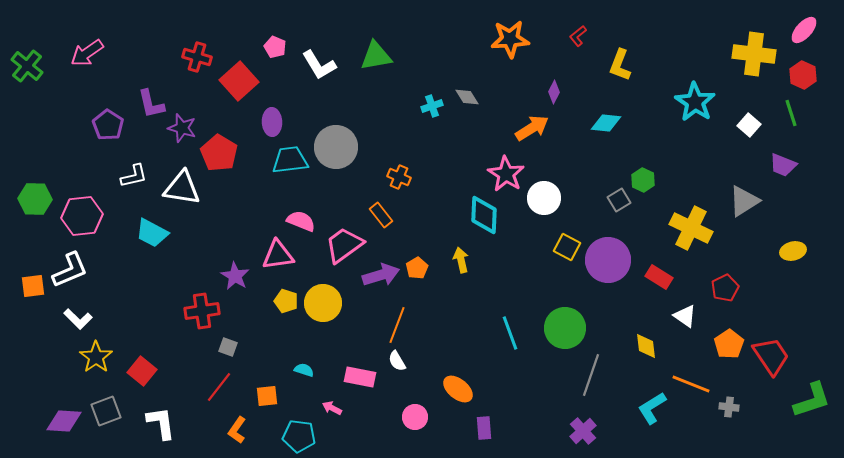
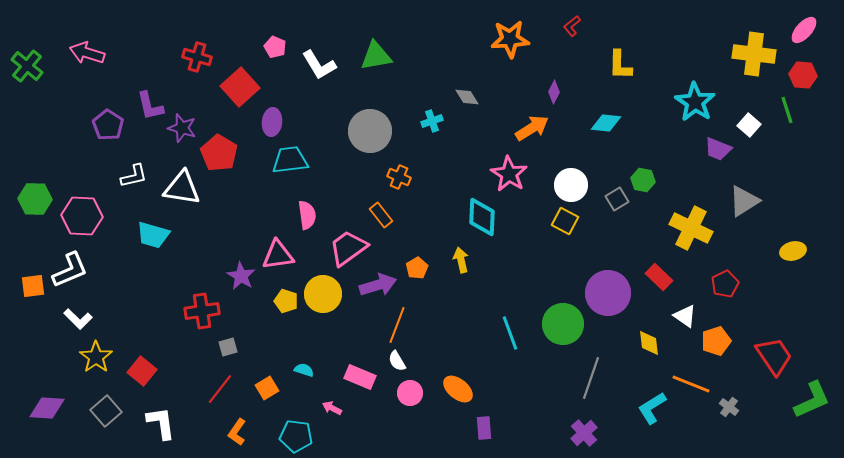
red L-shape at (578, 36): moved 6 px left, 10 px up
pink arrow at (87, 53): rotated 52 degrees clockwise
yellow L-shape at (620, 65): rotated 20 degrees counterclockwise
red hexagon at (803, 75): rotated 20 degrees counterclockwise
red square at (239, 81): moved 1 px right, 6 px down
purple L-shape at (151, 104): moved 1 px left, 2 px down
cyan cross at (432, 106): moved 15 px down
green line at (791, 113): moved 4 px left, 3 px up
purple ellipse at (272, 122): rotated 8 degrees clockwise
gray circle at (336, 147): moved 34 px right, 16 px up
purple trapezoid at (783, 165): moved 65 px left, 16 px up
pink star at (506, 174): moved 3 px right
green hexagon at (643, 180): rotated 15 degrees counterclockwise
white circle at (544, 198): moved 27 px right, 13 px up
gray square at (619, 200): moved 2 px left, 1 px up
cyan diamond at (484, 215): moved 2 px left, 2 px down
pink hexagon at (82, 216): rotated 9 degrees clockwise
pink semicircle at (301, 221): moved 6 px right, 6 px up; rotated 60 degrees clockwise
cyan trapezoid at (152, 233): moved 1 px right, 2 px down; rotated 12 degrees counterclockwise
pink trapezoid at (344, 245): moved 4 px right, 3 px down
yellow square at (567, 247): moved 2 px left, 26 px up
purple circle at (608, 260): moved 33 px down
purple arrow at (381, 275): moved 3 px left, 10 px down
purple star at (235, 276): moved 6 px right
red rectangle at (659, 277): rotated 12 degrees clockwise
red pentagon at (725, 288): moved 4 px up
yellow circle at (323, 303): moved 9 px up
green circle at (565, 328): moved 2 px left, 4 px up
orange pentagon at (729, 344): moved 13 px left, 3 px up; rotated 16 degrees clockwise
yellow diamond at (646, 346): moved 3 px right, 3 px up
gray square at (228, 347): rotated 36 degrees counterclockwise
red trapezoid at (771, 356): moved 3 px right
gray line at (591, 375): moved 3 px down
pink rectangle at (360, 377): rotated 12 degrees clockwise
red line at (219, 387): moved 1 px right, 2 px down
orange square at (267, 396): moved 8 px up; rotated 25 degrees counterclockwise
green L-shape at (812, 400): rotated 6 degrees counterclockwise
gray cross at (729, 407): rotated 30 degrees clockwise
gray square at (106, 411): rotated 20 degrees counterclockwise
pink circle at (415, 417): moved 5 px left, 24 px up
purple diamond at (64, 421): moved 17 px left, 13 px up
orange L-shape at (237, 430): moved 2 px down
purple cross at (583, 431): moved 1 px right, 2 px down
cyan pentagon at (299, 436): moved 3 px left
